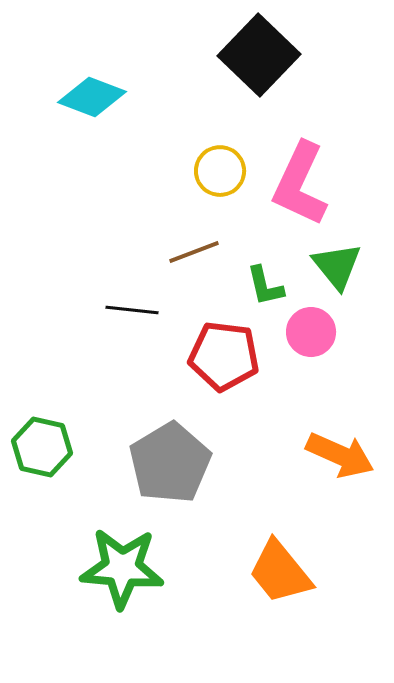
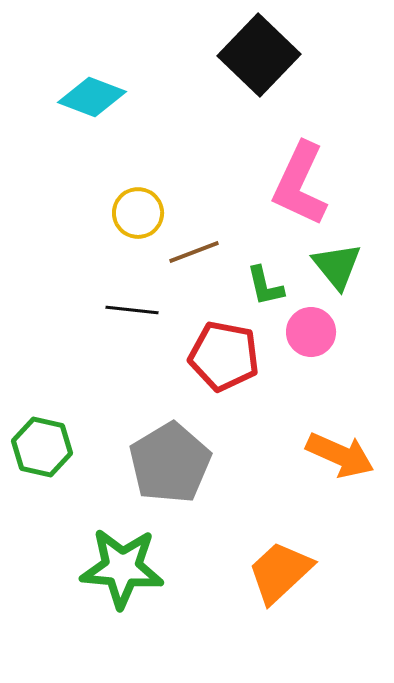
yellow circle: moved 82 px left, 42 px down
red pentagon: rotated 4 degrees clockwise
orange trapezoid: rotated 86 degrees clockwise
